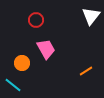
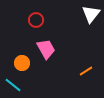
white triangle: moved 2 px up
